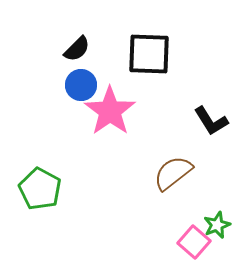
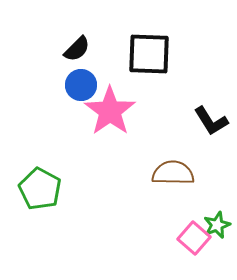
brown semicircle: rotated 39 degrees clockwise
pink square: moved 4 px up
